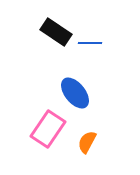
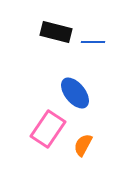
black rectangle: rotated 20 degrees counterclockwise
blue line: moved 3 px right, 1 px up
orange semicircle: moved 4 px left, 3 px down
